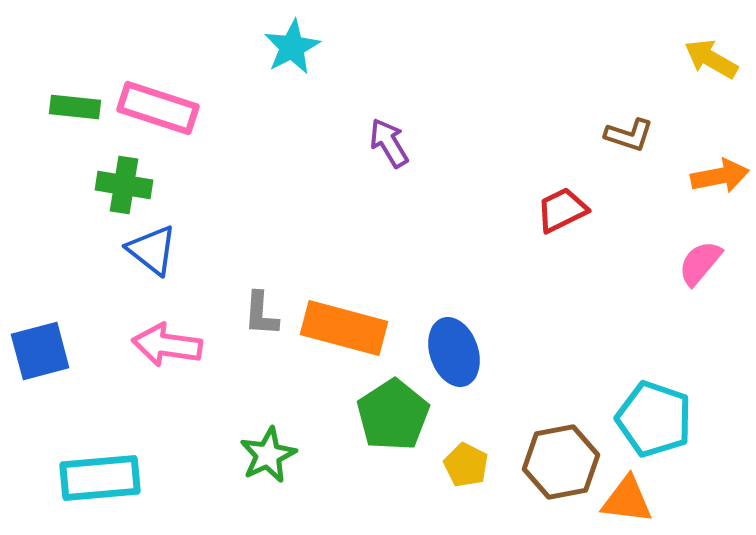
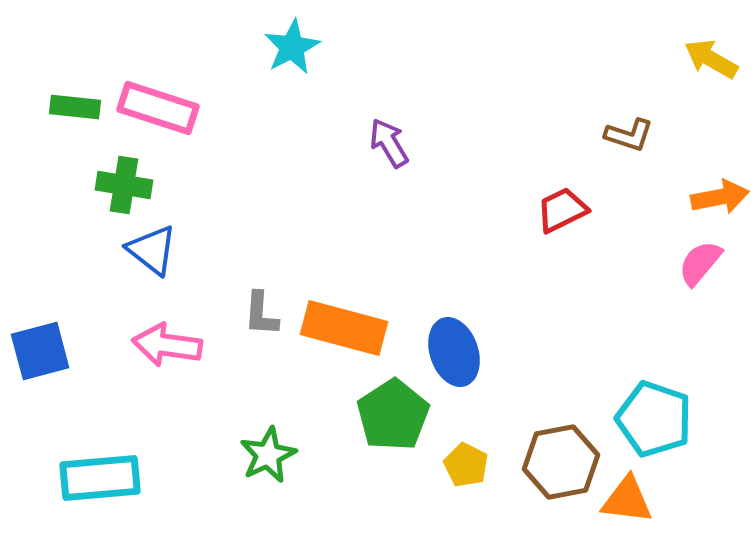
orange arrow: moved 21 px down
